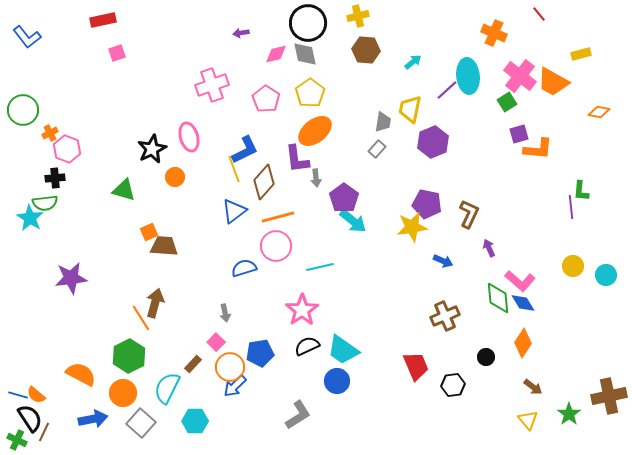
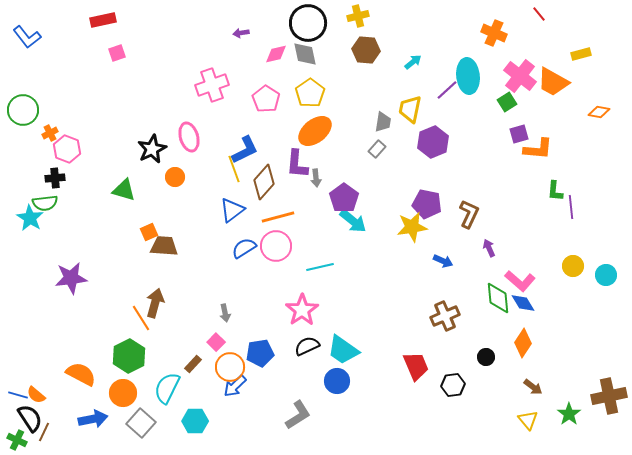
purple L-shape at (297, 159): moved 5 px down; rotated 12 degrees clockwise
green L-shape at (581, 191): moved 26 px left
blue triangle at (234, 211): moved 2 px left, 1 px up
blue semicircle at (244, 268): moved 20 px up; rotated 15 degrees counterclockwise
